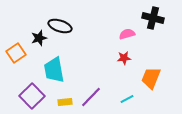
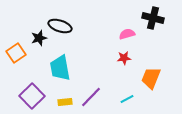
cyan trapezoid: moved 6 px right, 2 px up
